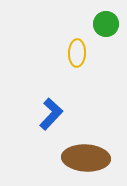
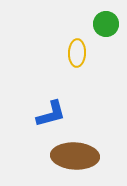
blue L-shape: rotated 32 degrees clockwise
brown ellipse: moved 11 px left, 2 px up
